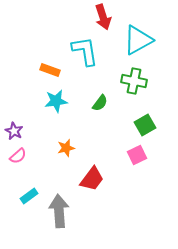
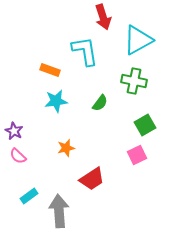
pink semicircle: rotated 84 degrees clockwise
red trapezoid: rotated 20 degrees clockwise
